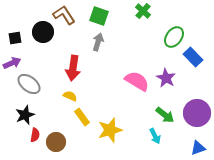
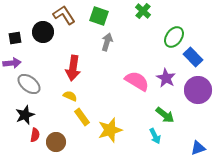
gray arrow: moved 9 px right
purple arrow: rotated 18 degrees clockwise
purple circle: moved 1 px right, 23 px up
